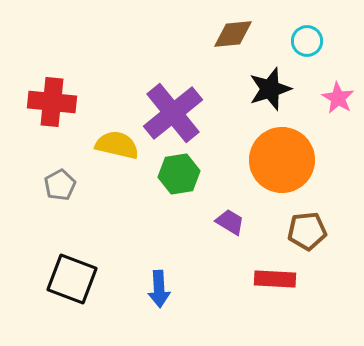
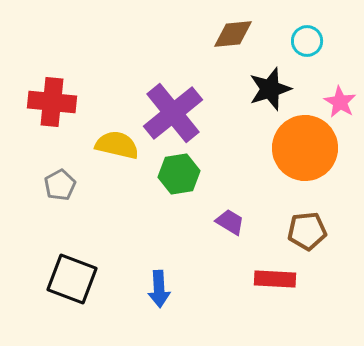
pink star: moved 2 px right, 4 px down
orange circle: moved 23 px right, 12 px up
